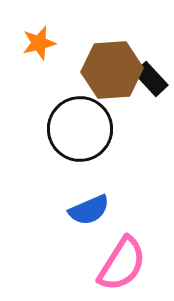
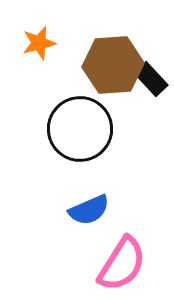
brown hexagon: moved 1 px right, 5 px up
